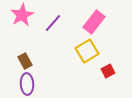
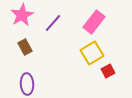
yellow square: moved 5 px right, 2 px down
brown rectangle: moved 14 px up
